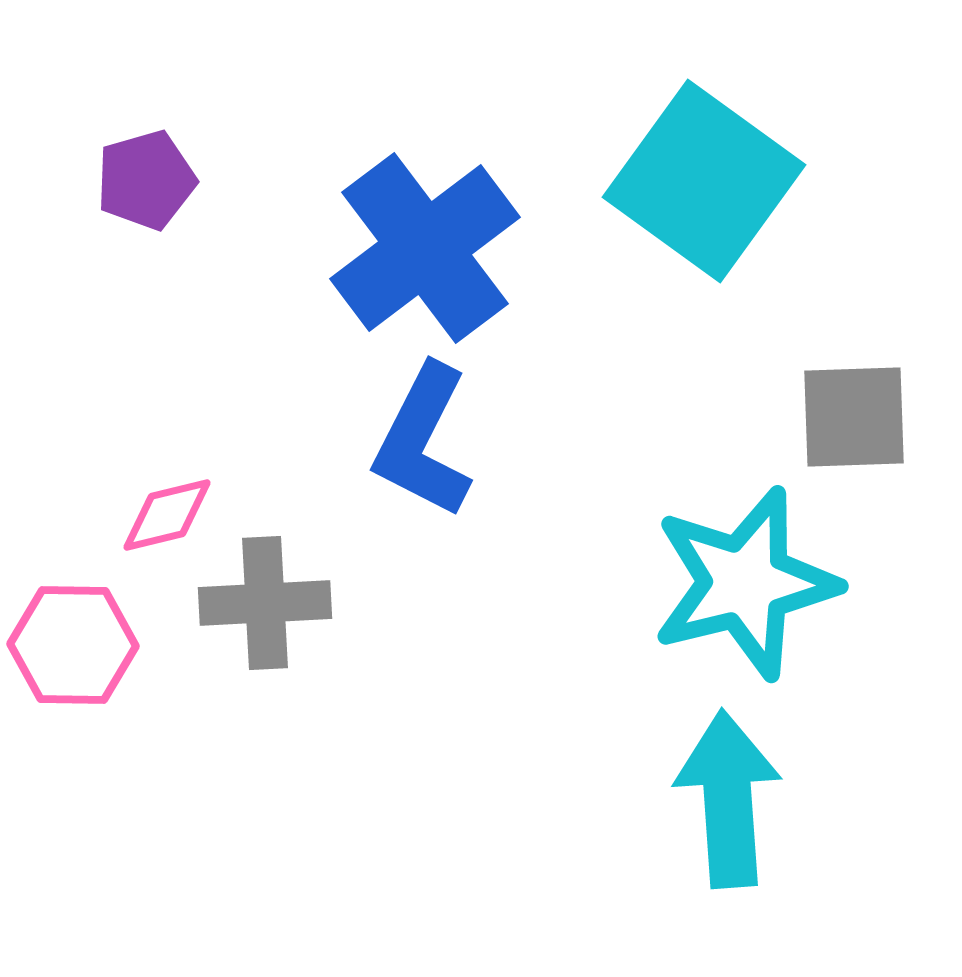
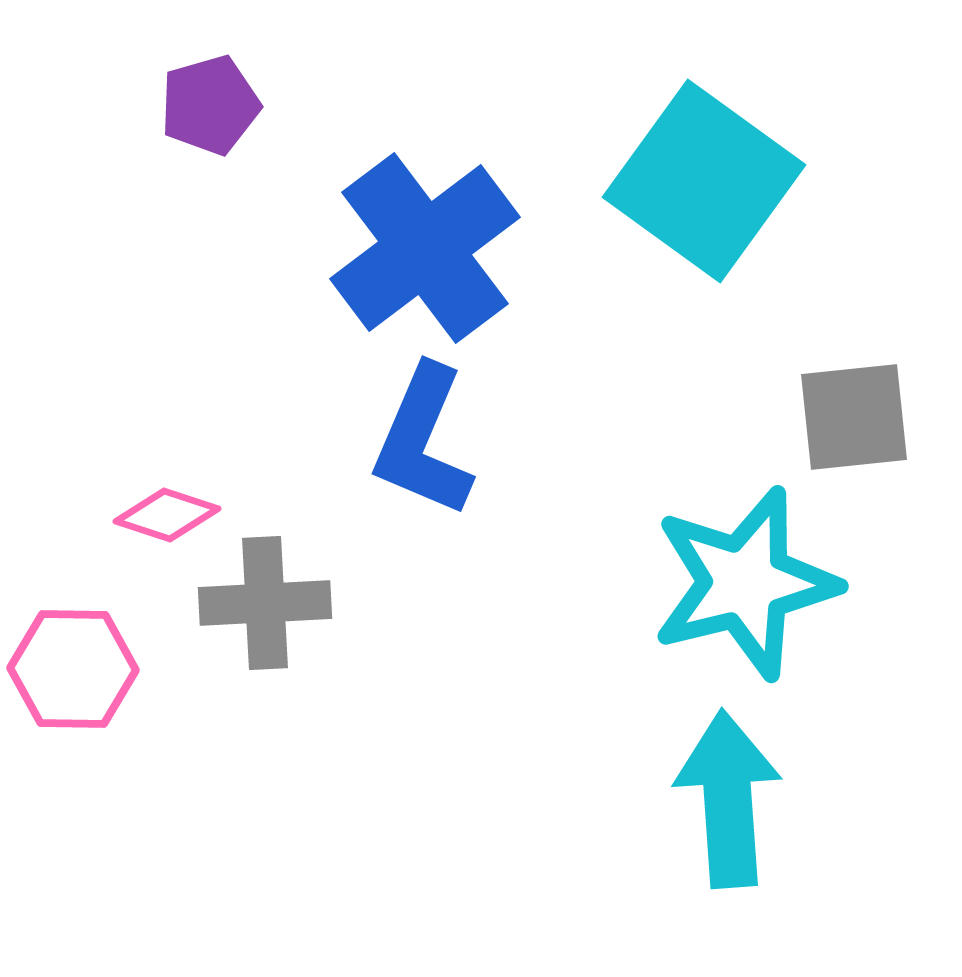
purple pentagon: moved 64 px right, 75 px up
gray square: rotated 4 degrees counterclockwise
blue L-shape: rotated 4 degrees counterclockwise
pink diamond: rotated 32 degrees clockwise
pink hexagon: moved 24 px down
